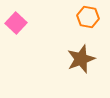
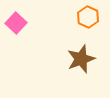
orange hexagon: rotated 15 degrees clockwise
